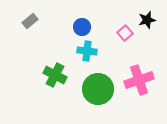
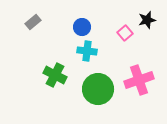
gray rectangle: moved 3 px right, 1 px down
